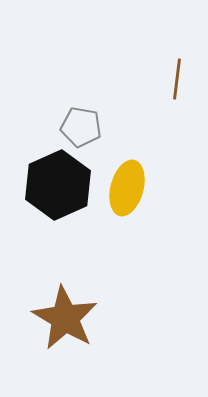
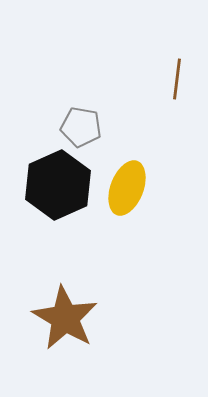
yellow ellipse: rotated 6 degrees clockwise
